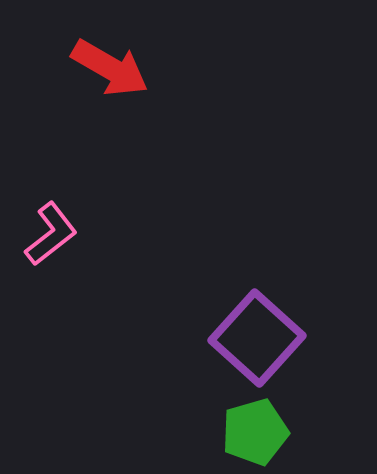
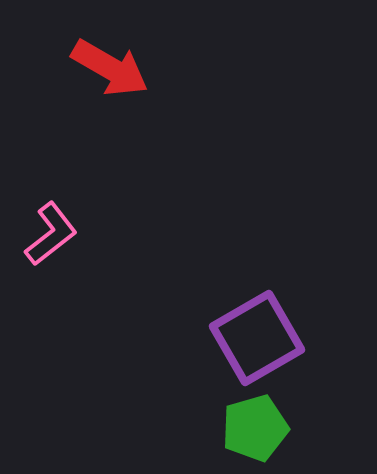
purple square: rotated 18 degrees clockwise
green pentagon: moved 4 px up
